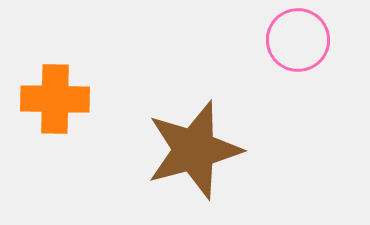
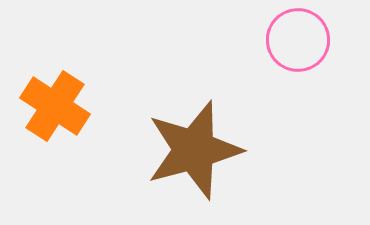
orange cross: moved 7 px down; rotated 32 degrees clockwise
